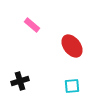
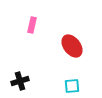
pink rectangle: rotated 63 degrees clockwise
